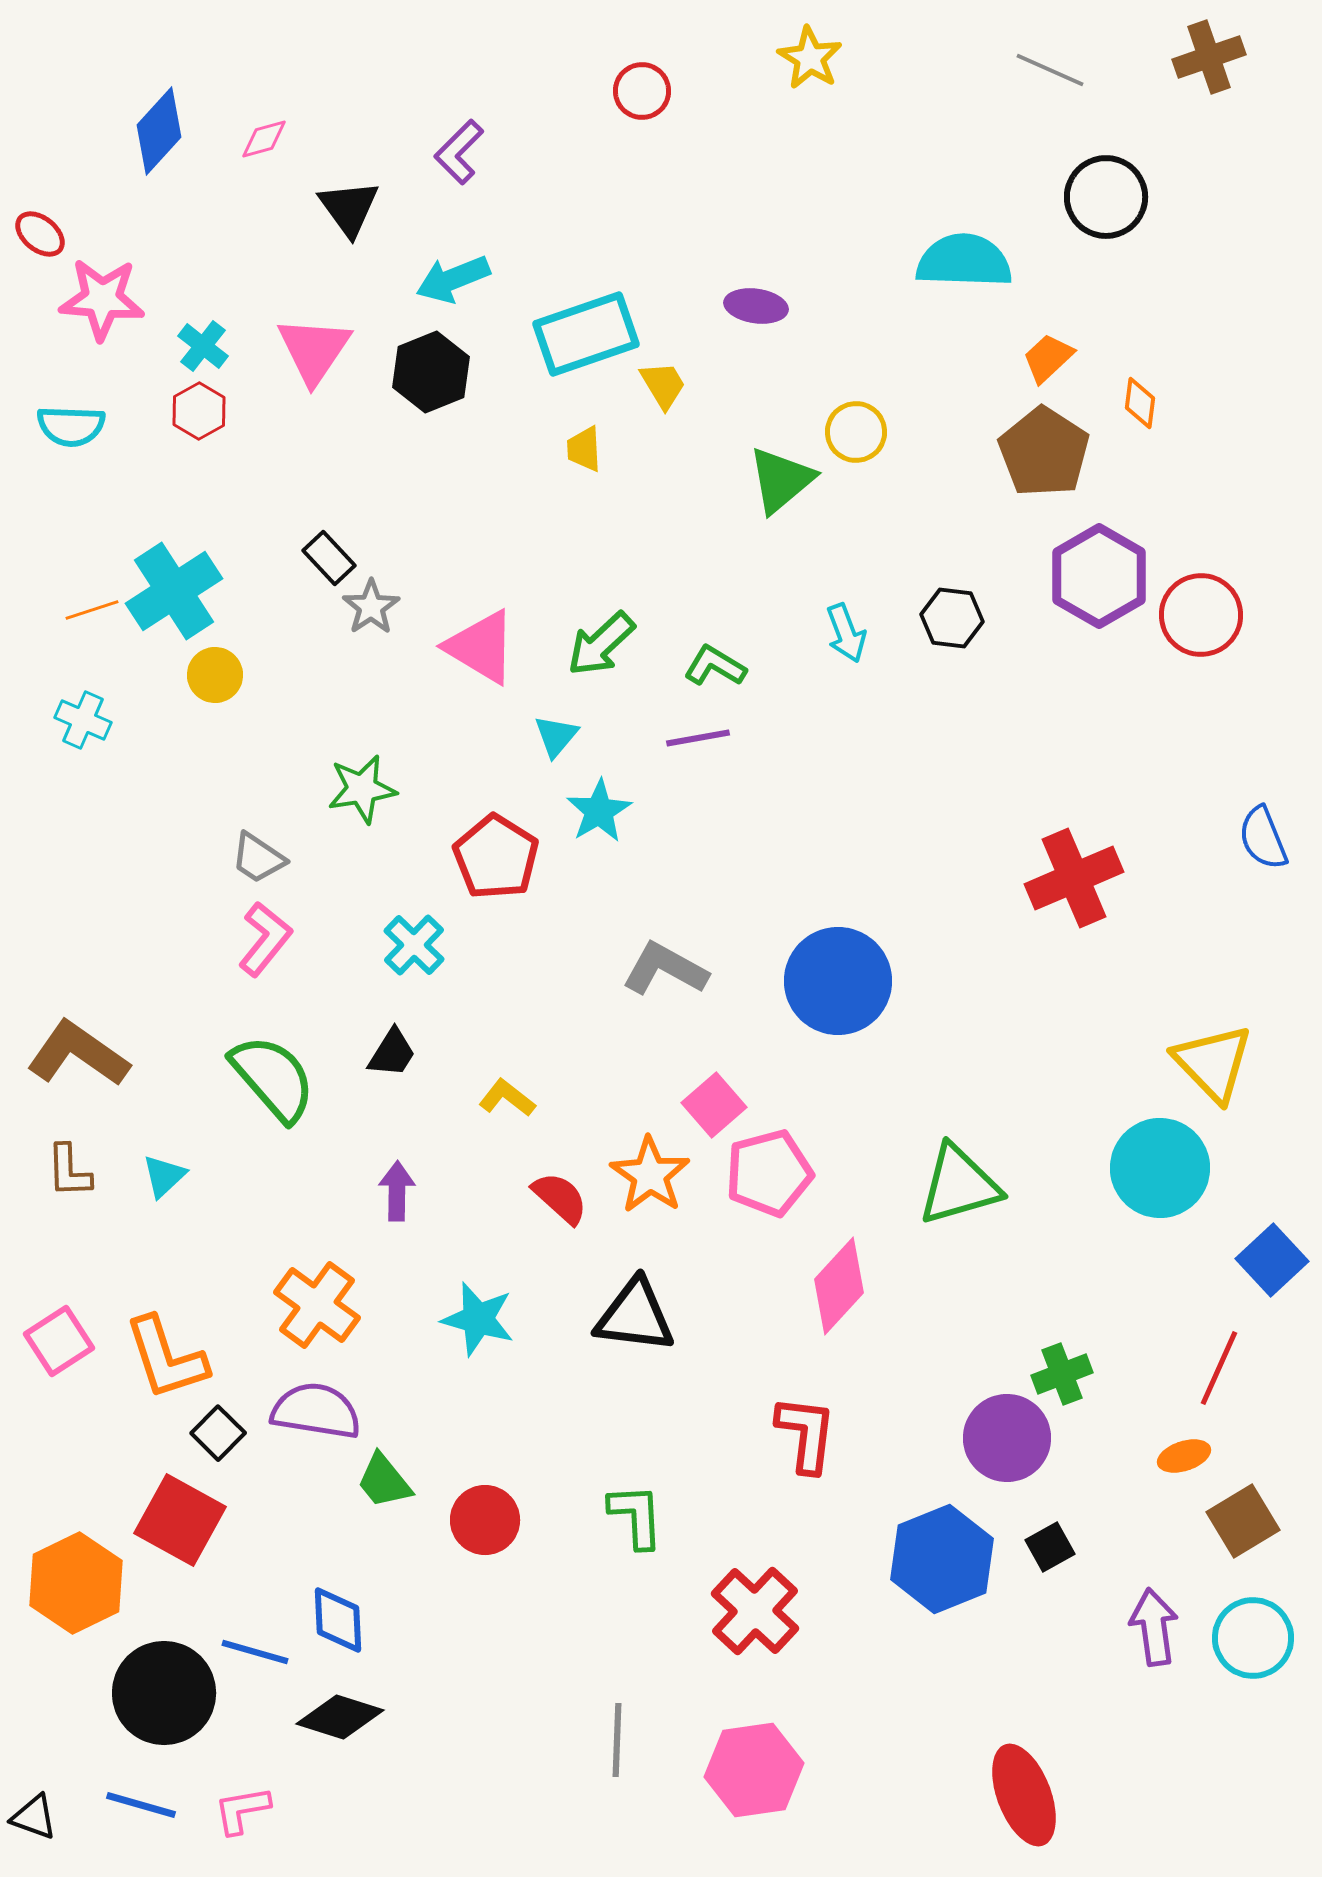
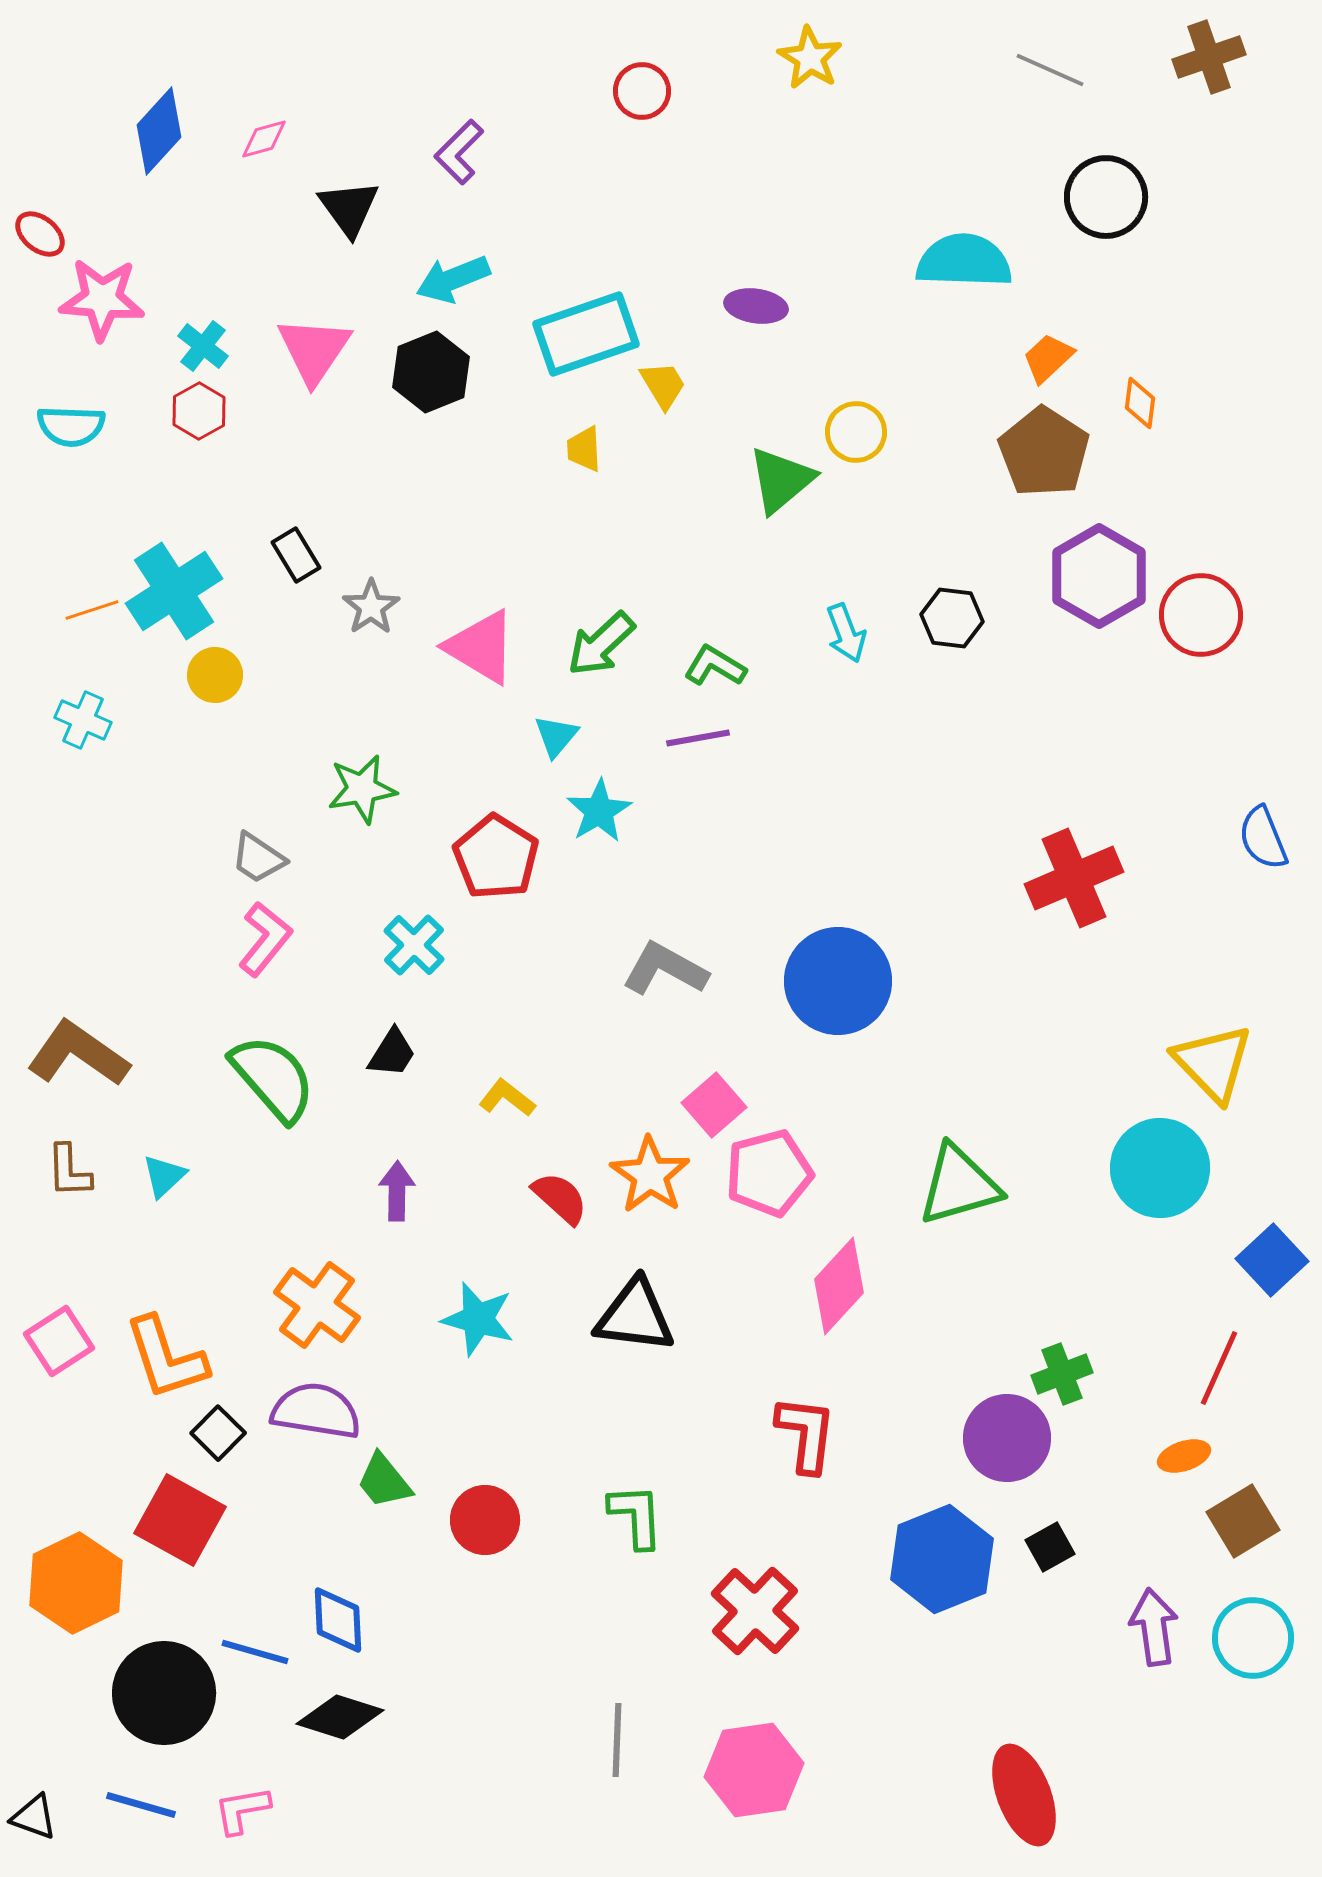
black rectangle at (329, 558): moved 33 px left, 3 px up; rotated 12 degrees clockwise
